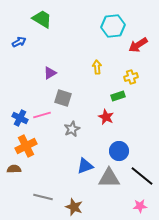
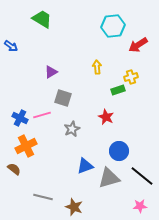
blue arrow: moved 8 px left, 4 px down; rotated 64 degrees clockwise
purple triangle: moved 1 px right, 1 px up
green rectangle: moved 6 px up
brown semicircle: rotated 40 degrees clockwise
gray triangle: rotated 15 degrees counterclockwise
